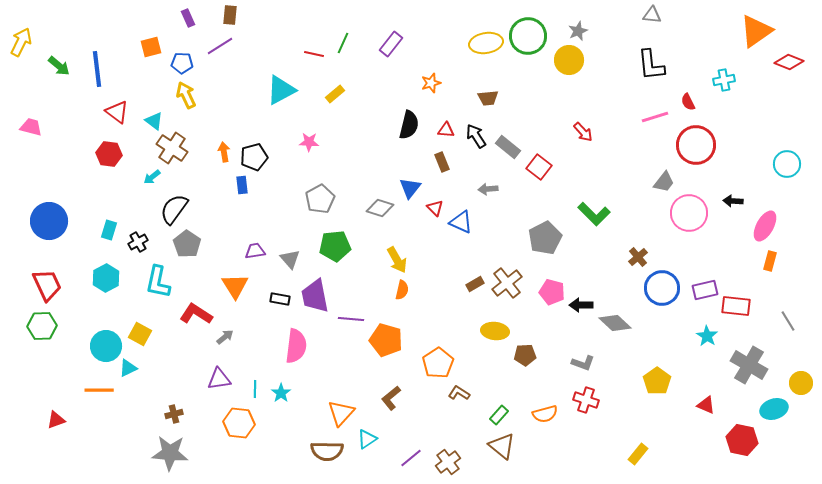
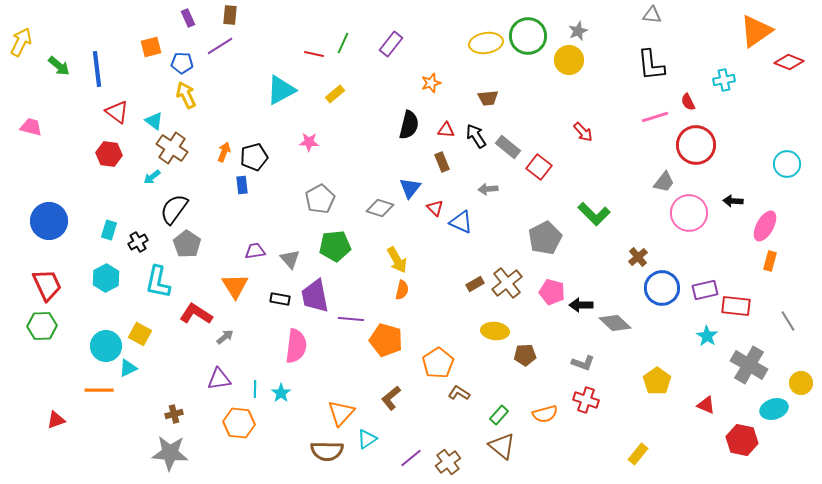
orange arrow at (224, 152): rotated 30 degrees clockwise
